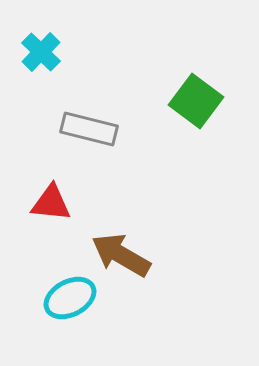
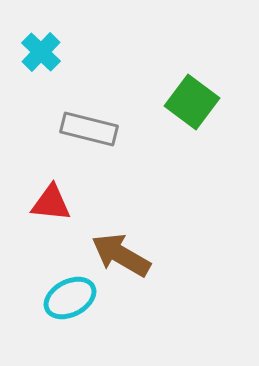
green square: moved 4 px left, 1 px down
